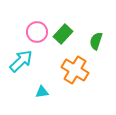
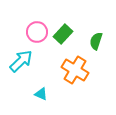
cyan triangle: moved 1 px left, 2 px down; rotated 32 degrees clockwise
